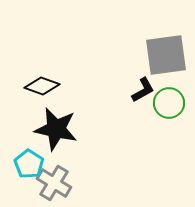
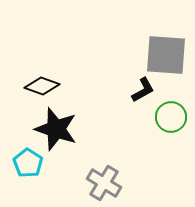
gray square: rotated 12 degrees clockwise
green circle: moved 2 px right, 14 px down
black star: rotated 6 degrees clockwise
cyan pentagon: moved 1 px left, 1 px up
gray cross: moved 50 px right
